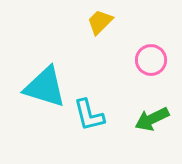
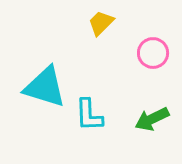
yellow trapezoid: moved 1 px right, 1 px down
pink circle: moved 2 px right, 7 px up
cyan L-shape: rotated 12 degrees clockwise
